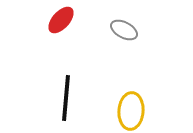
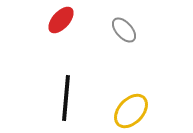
gray ellipse: rotated 20 degrees clockwise
yellow ellipse: rotated 39 degrees clockwise
